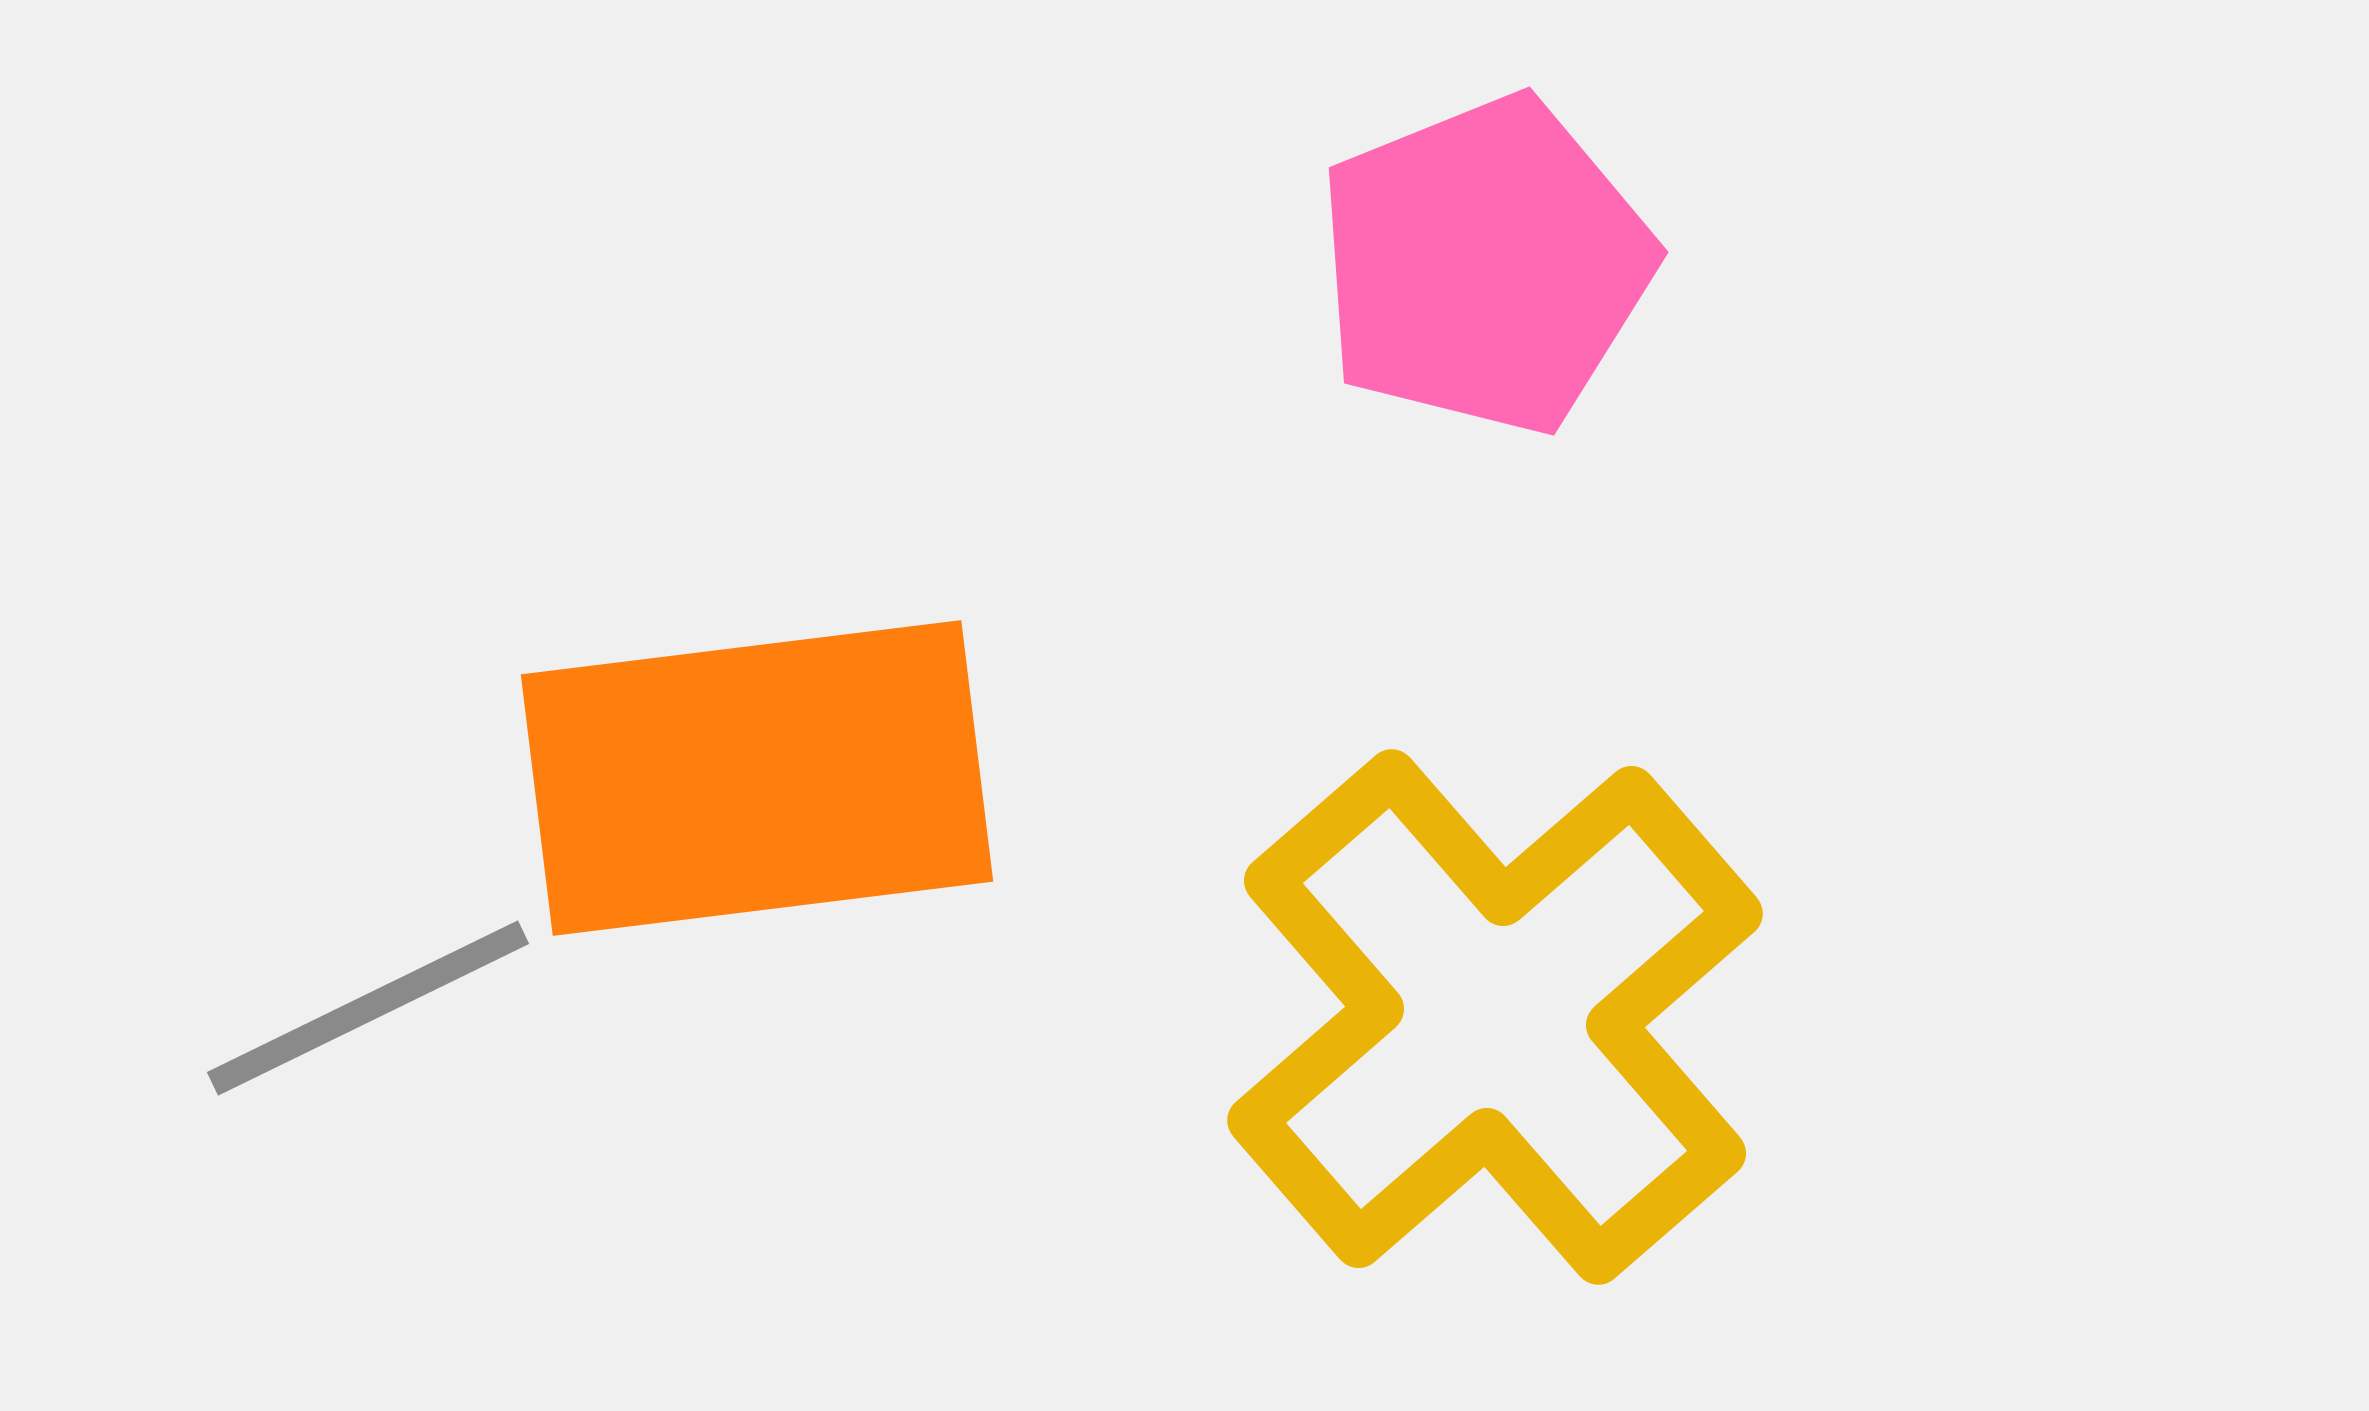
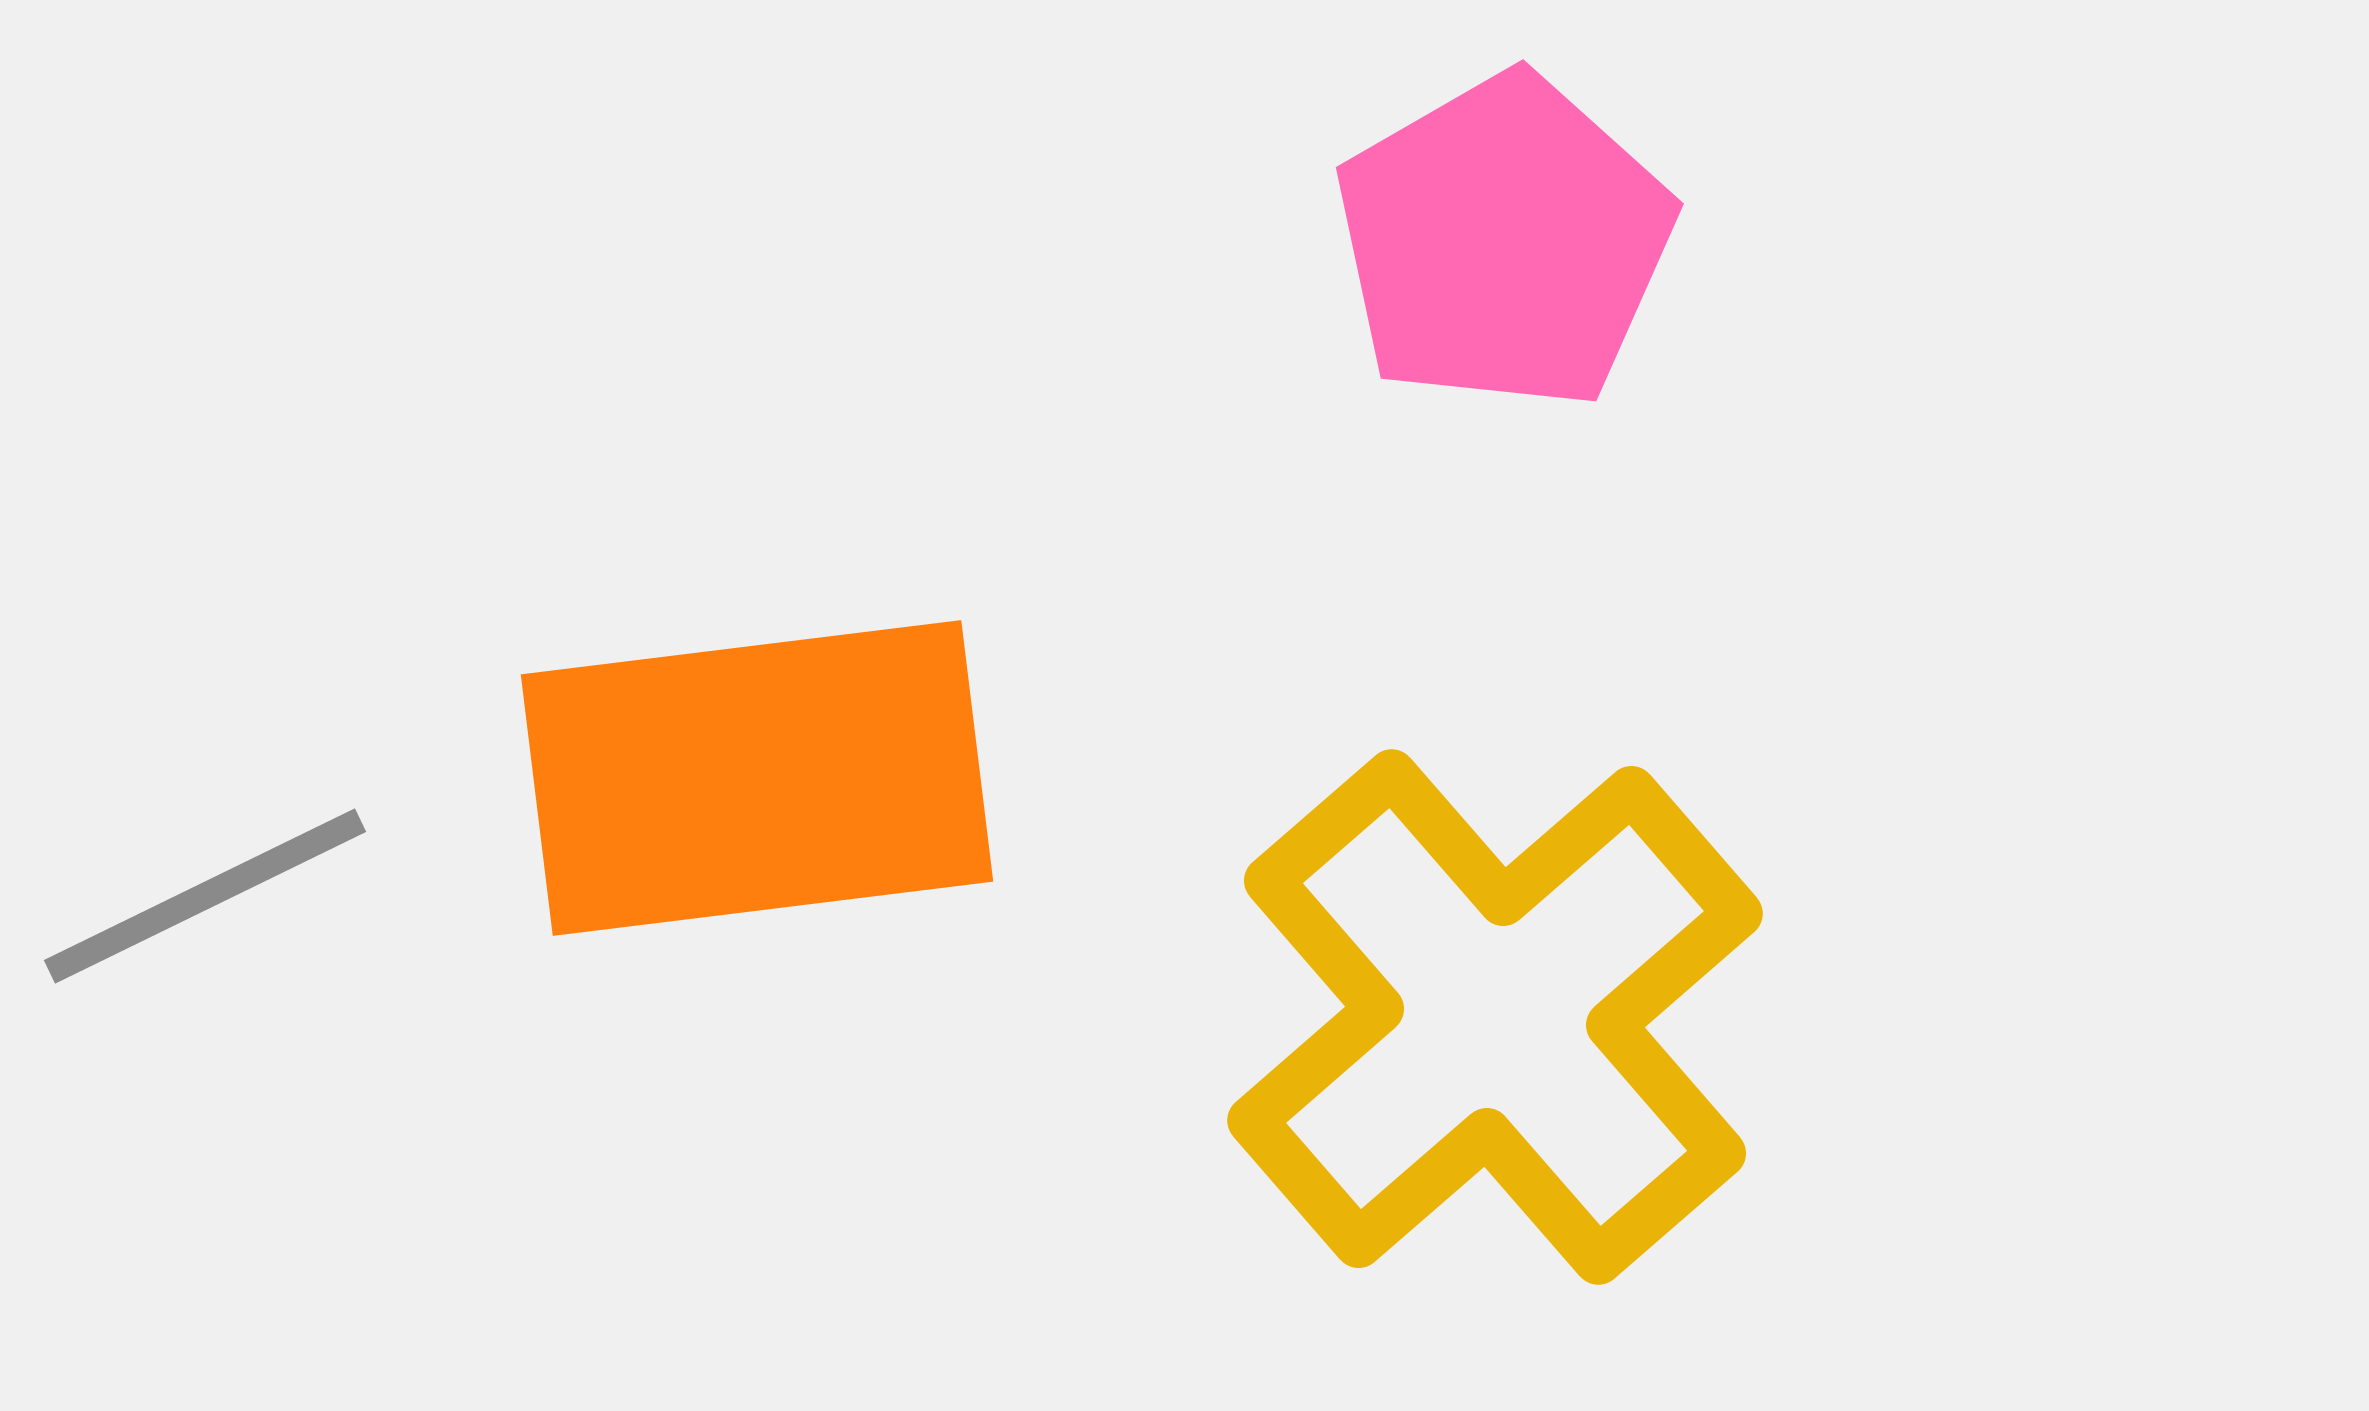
pink pentagon: moved 19 px right, 23 px up; rotated 8 degrees counterclockwise
gray line: moved 163 px left, 112 px up
